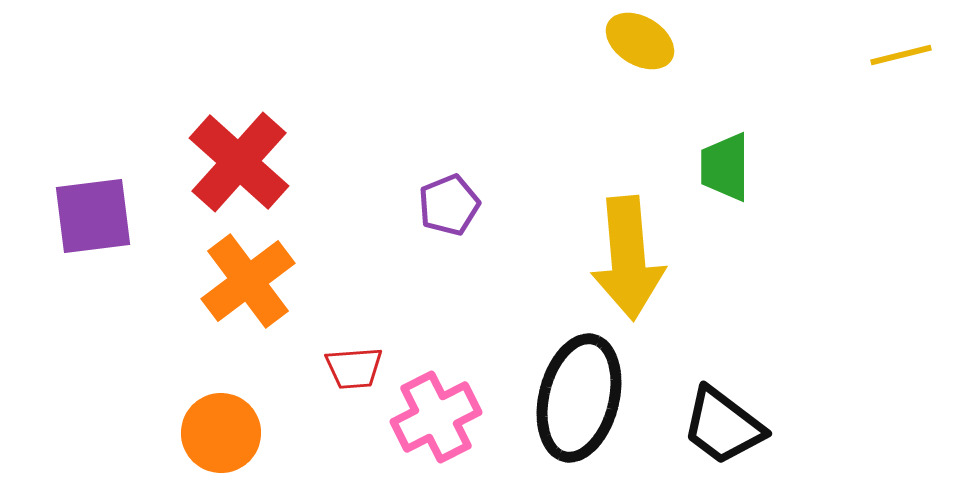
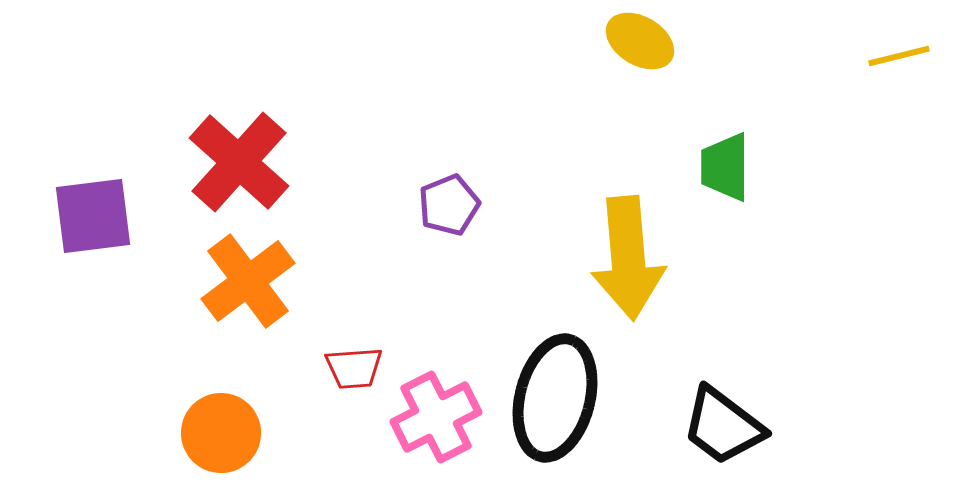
yellow line: moved 2 px left, 1 px down
black ellipse: moved 24 px left
